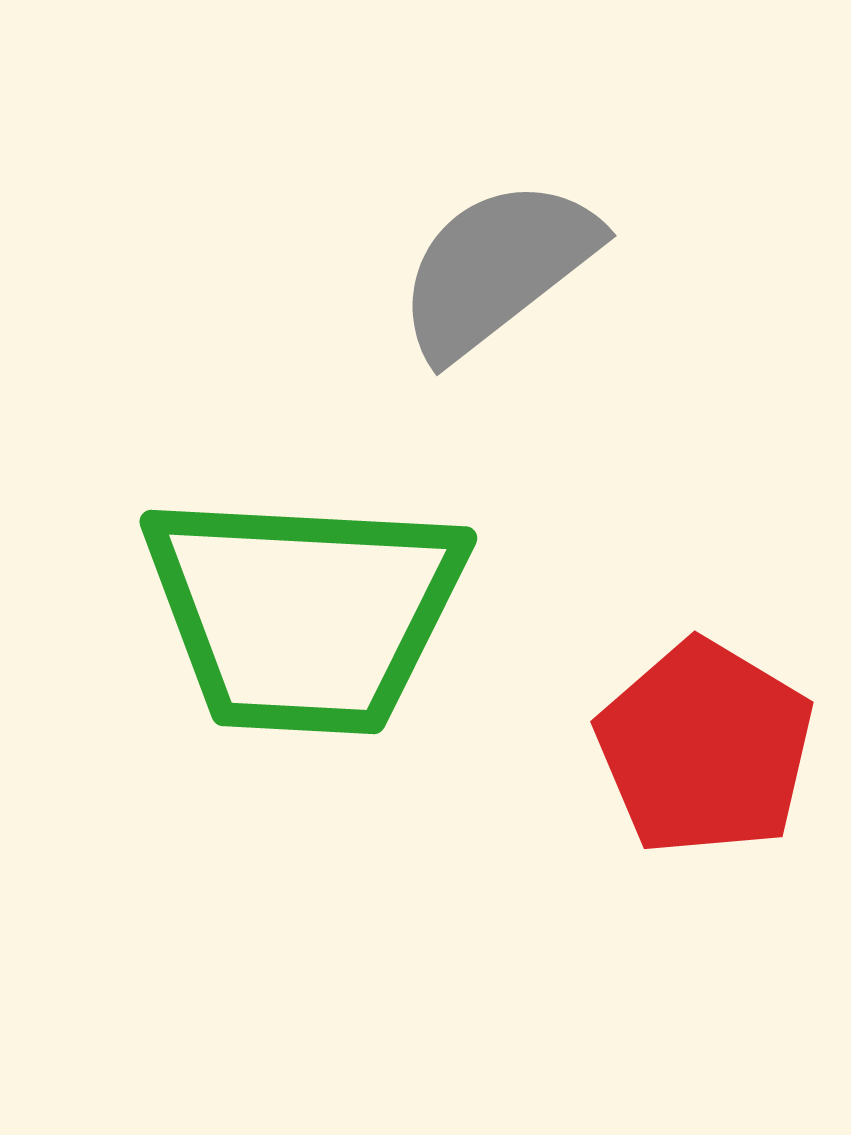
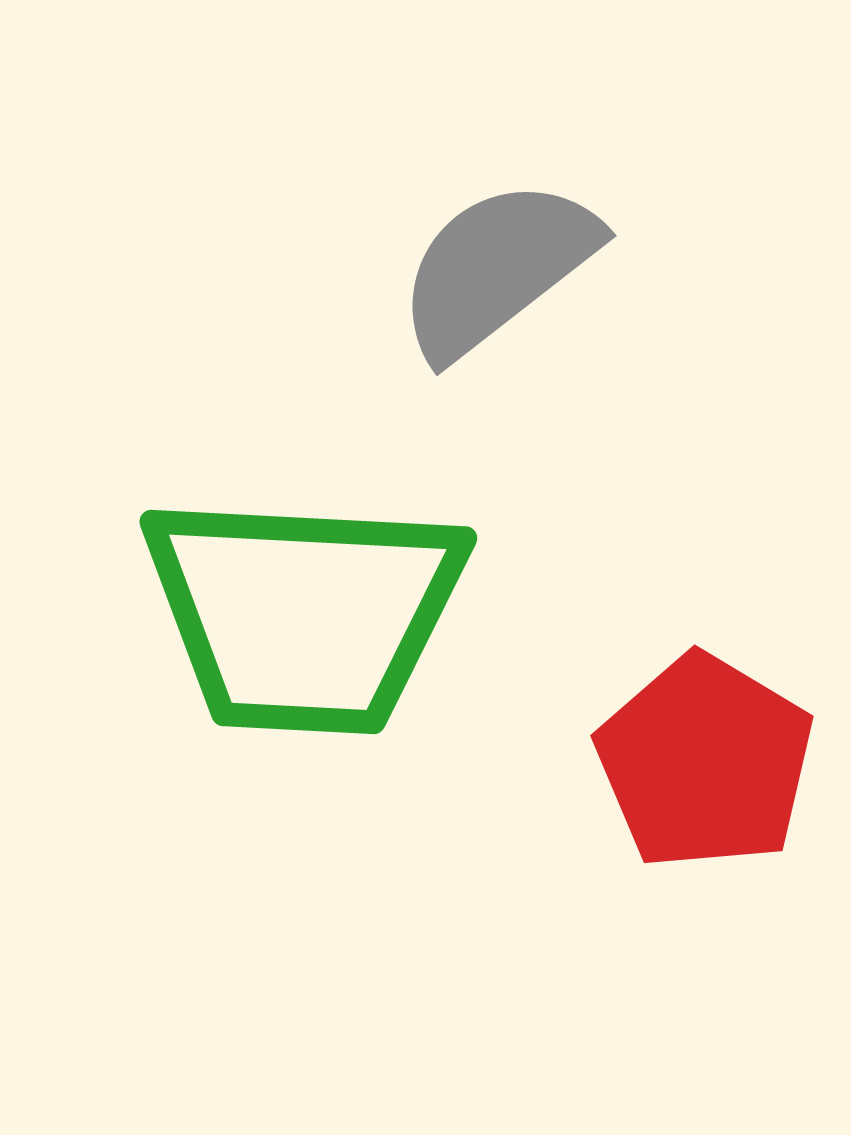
red pentagon: moved 14 px down
